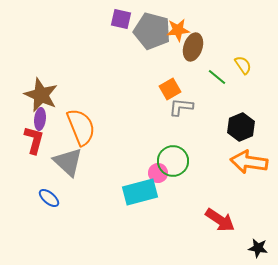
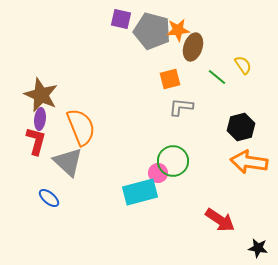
orange square: moved 10 px up; rotated 15 degrees clockwise
black hexagon: rotated 8 degrees clockwise
red L-shape: moved 2 px right, 1 px down
